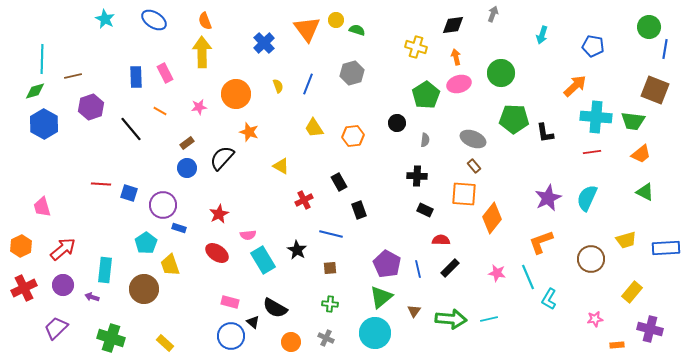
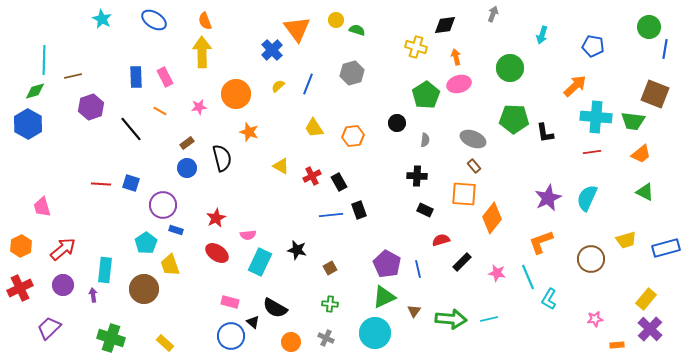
cyan star at (105, 19): moved 3 px left
black diamond at (453, 25): moved 8 px left
orange triangle at (307, 29): moved 10 px left
blue cross at (264, 43): moved 8 px right, 7 px down
cyan line at (42, 59): moved 2 px right, 1 px down
pink rectangle at (165, 73): moved 4 px down
green circle at (501, 73): moved 9 px right, 5 px up
yellow semicircle at (278, 86): rotated 112 degrees counterclockwise
brown square at (655, 90): moved 4 px down
blue hexagon at (44, 124): moved 16 px left
black semicircle at (222, 158): rotated 124 degrees clockwise
blue square at (129, 193): moved 2 px right, 10 px up
red cross at (304, 200): moved 8 px right, 24 px up
red star at (219, 214): moved 3 px left, 4 px down
blue rectangle at (179, 228): moved 3 px left, 2 px down
blue line at (331, 234): moved 19 px up; rotated 20 degrees counterclockwise
red semicircle at (441, 240): rotated 18 degrees counterclockwise
blue rectangle at (666, 248): rotated 12 degrees counterclockwise
black star at (297, 250): rotated 18 degrees counterclockwise
cyan rectangle at (263, 260): moved 3 px left, 2 px down; rotated 56 degrees clockwise
brown square at (330, 268): rotated 24 degrees counterclockwise
black rectangle at (450, 268): moved 12 px right, 6 px up
red cross at (24, 288): moved 4 px left
yellow rectangle at (632, 292): moved 14 px right, 7 px down
purple arrow at (92, 297): moved 1 px right, 2 px up; rotated 64 degrees clockwise
green triangle at (381, 297): moved 3 px right; rotated 15 degrees clockwise
purple trapezoid at (56, 328): moved 7 px left
purple cross at (650, 329): rotated 30 degrees clockwise
